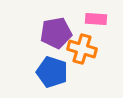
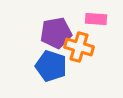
orange cross: moved 3 px left, 2 px up
blue pentagon: moved 1 px left, 6 px up
